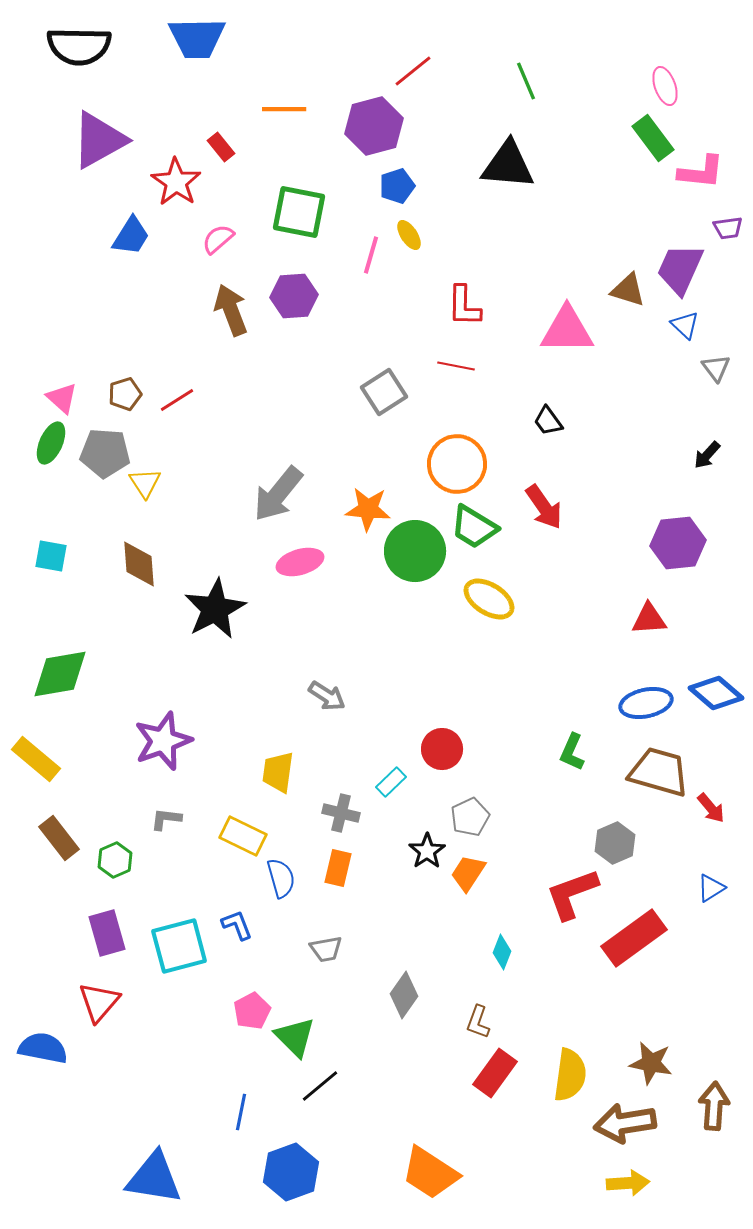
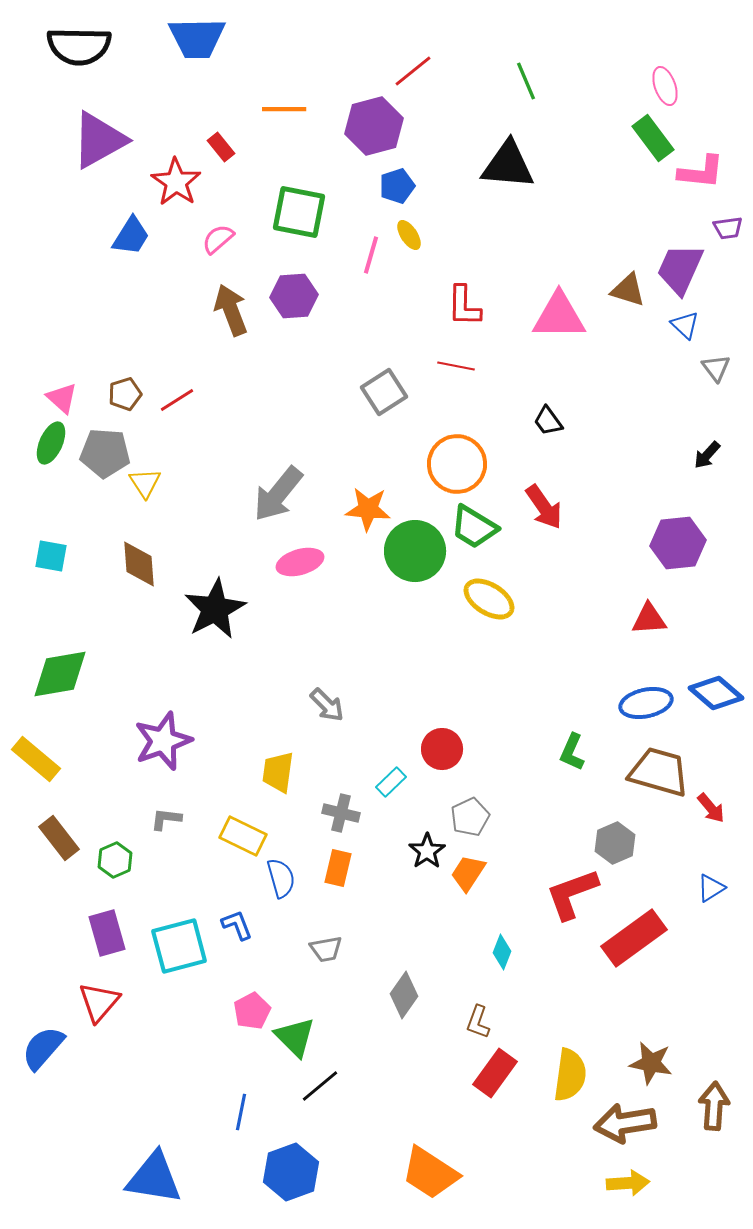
pink triangle at (567, 330): moved 8 px left, 14 px up
gray arrow at (327, 696): moved 9 px down; rotated 12 degrees clockwise
blue semicircle at (43, 1048): rotated 60 degrees counterclockwise
